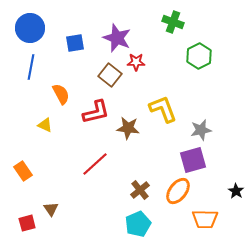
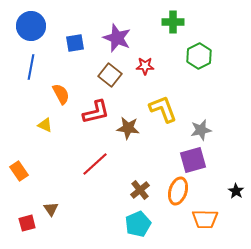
green cross: rotated 20 degrees counterclockwise
blue circle: moved 1 px right, 2 px up
red star: moved 9 px right, 4 px down
orange rectangle: moved 4 px left
orange ellipse: rotated 20 degrees counterclockwise
